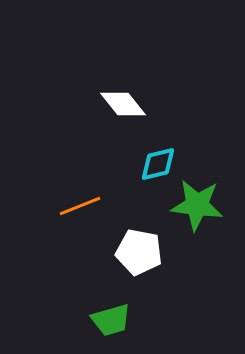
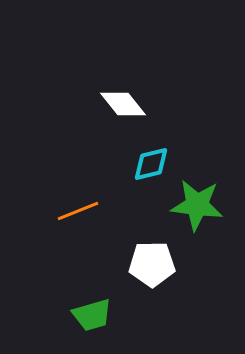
cyan diamond: moved 7 px left
orange line: moved 2 px left, 5 px down
white pentagon: moved 13 px right, 12 px down; rotated 12 degrees counterclockwise
green trapezoid: moved 19 px left, 5 px up
